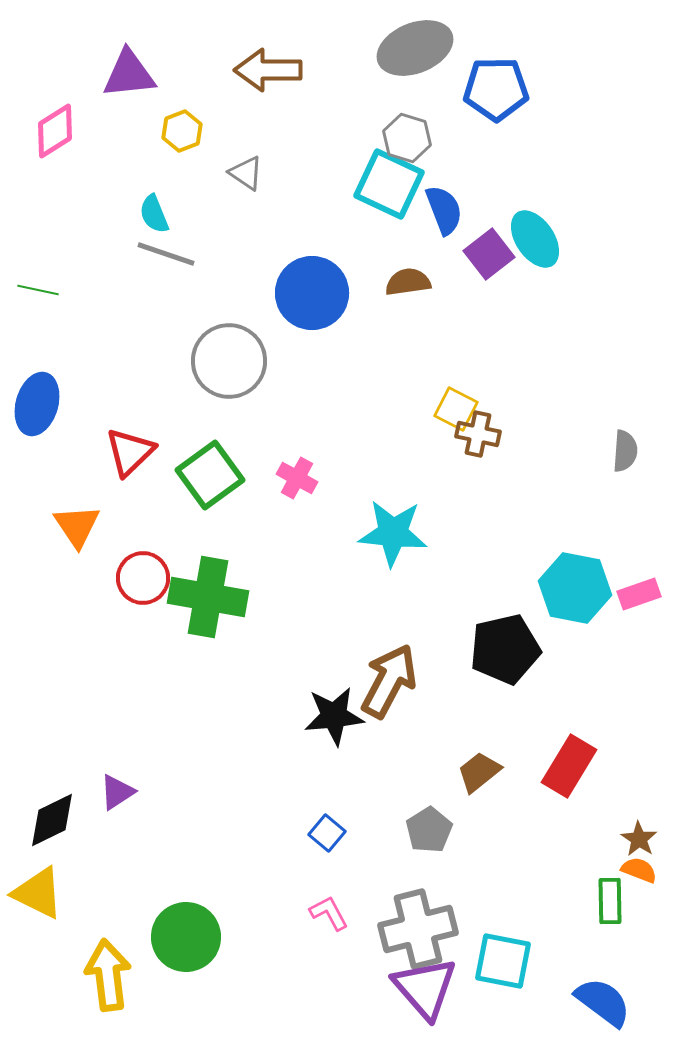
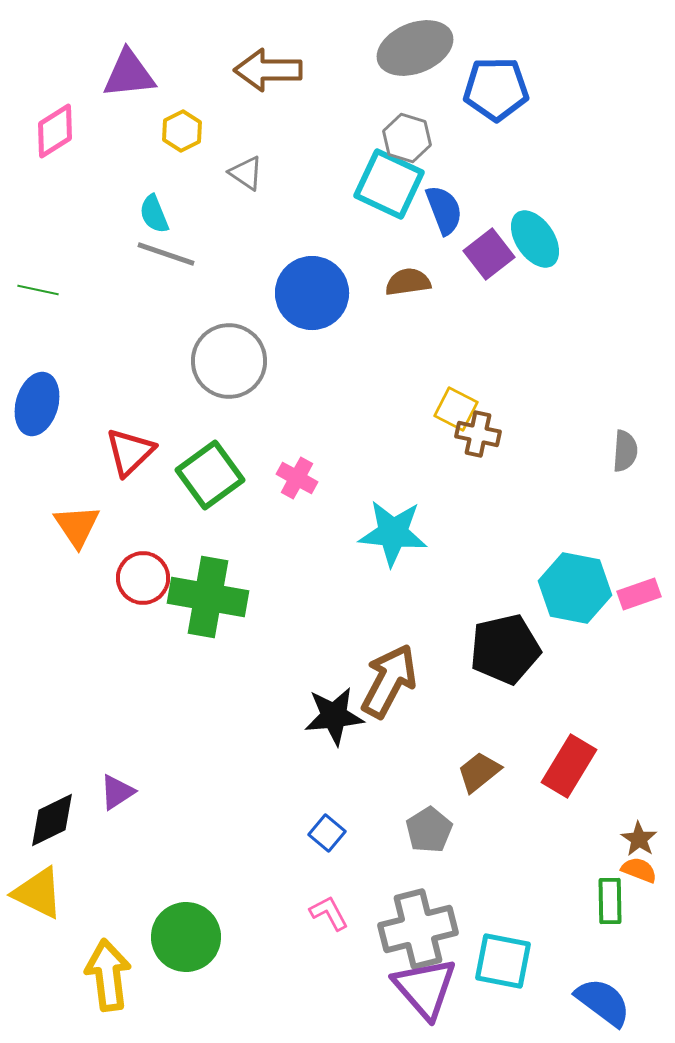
yellow hexagon at (182, 131): rotated 6 degrees counterclockwise
